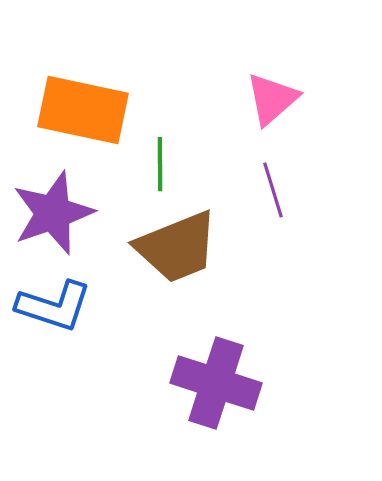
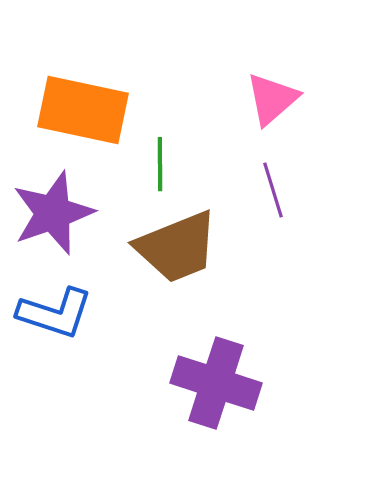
blue L-shape: moved 1 px right, 7 px down
